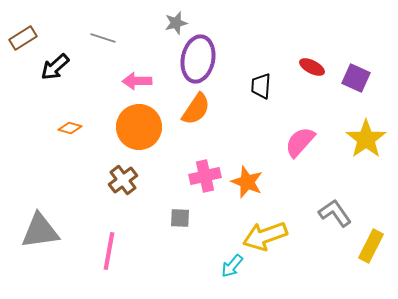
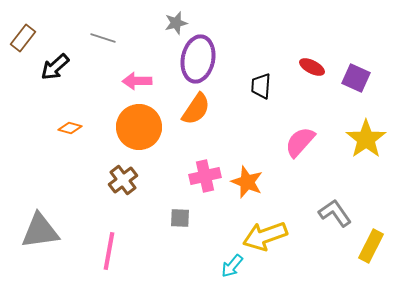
brown rectangle: rotated 20 degrees counterclockwise
